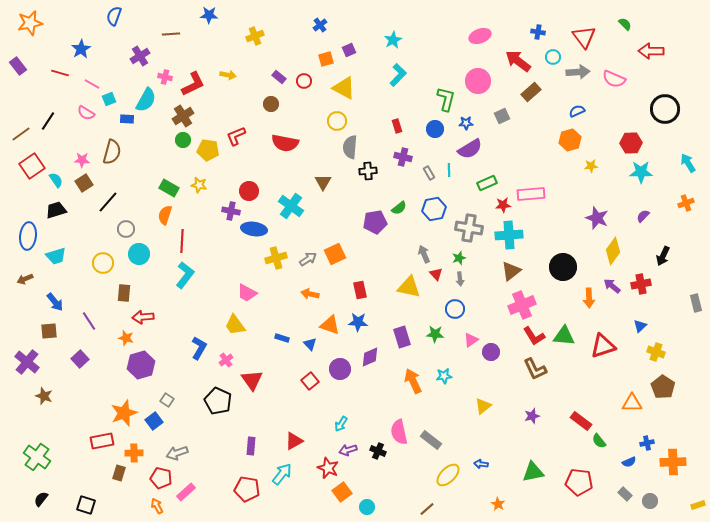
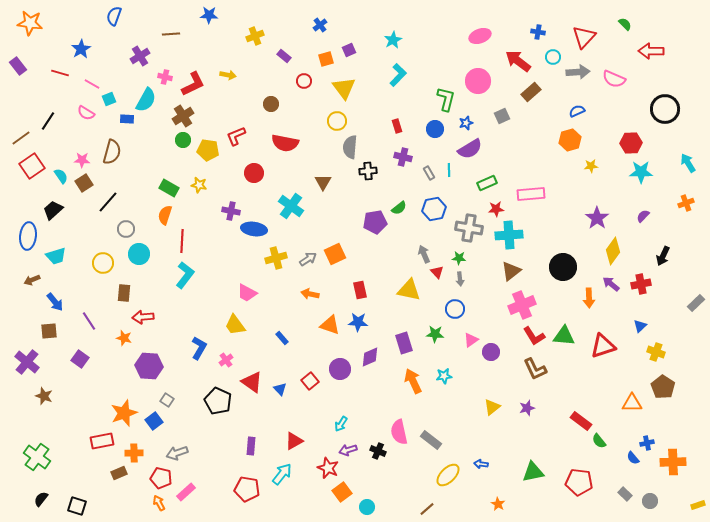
orange star at (30, 23): rotated 20 degrees clockwise
red triangle at (584, 37): rotated 20 degrees clockwise
purple rectangle at (279, 77): moved 5 px right, 21 px up
yellow triangle at (344, 88): rotated 25 degrees clockwise
blue star at (466, 123): rotated 16 degrees counterclockwise
brown line at (21, 134): moved 4 px down
cyan semicircle at (56, 180): moved 5 px right, 4 px up
red circle at (249, 191): moved 5 px right, 18 px up
red star at (503, 205): moved 7 px left, 4 px down
black trapezoid at (56, 210): moved 3 px left; rotated 25 degrees counterclockwise
purple star at (597, 218): rotated 15 degrees clockwise
green star at (459, 258): rotated 24 degrees clockwise
red triangle at (436, 274): moved 1 px right, 2 px up
brown arrow at (25, 279): moved 7 px right, 1 px down
purple arrow at (612, 286): moved 1 px left, 2 px up
yellow triangle at (409, 287): moved 3 px down
gray rectangle at (696, 303): rotated 60 degrees clockwise
purple rectangle at (402, 337): moved 2 px right, 6 px down
orange star at (126, 338): moved 2 px left
blue rectangle at (282, 338): rotated 32 degrees clockwise
blue triangle at (310, 344): moved 30 px left, 45 px down
purple square at (80, 359): rotated 12 degrees counterclockwise
purple hexagon at (141, 365): moved 8 px right, 1 px down; rotated 20 degrees clockwise
red triangle at (252, 380): moved 2 px down; rotated 20 degrees counterclockwise
yellow triangle at (483, 406): moved 9 px right, 1 px down
purple star at (532, 416): moved 5 px left, 8 px up
blue semicircle at (629, 462): moved 4 px right, 4 px up; rotated 72 degrees clockwise
brown rectangle at (119, 473): rotated 49 degrees clockwise
black square at (86, 505): moved 9 px left, 1 px down
orange arrow at (157, 506): moved 2 px right, 3 px up
